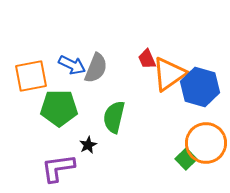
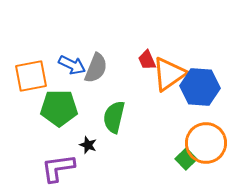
red trapezoid: moved 1 px down
blue hexagon: rotated 12 degrees counterclockwise
black star: rotated 24 degrees counterclockwise
